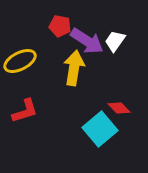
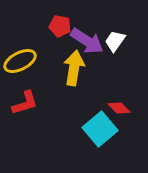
red L-shape: moved 8 px up
